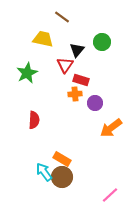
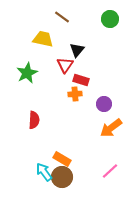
green circle: moved 8 px right, 23 px up
purple circle: moved 9 px right, 1 px down
pink line: moved 24 px up
